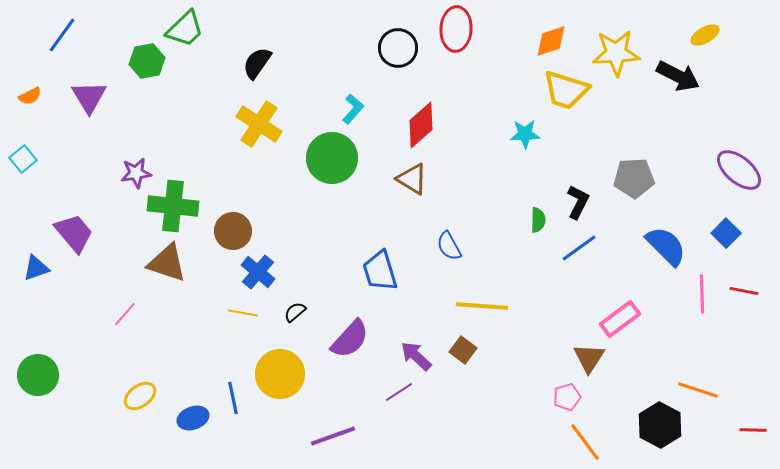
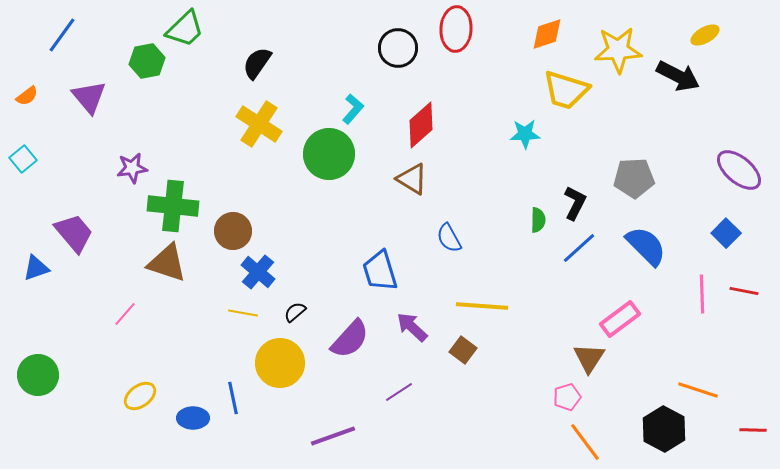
orange diamond at (551, 41): moved 4 px left, 7 px up
yellow star at (616, 53): moved 2 px right, 3 px up
orange semicircle at (30, 96): moved 3 px left; rotated 10 degrees counterclockwise
purple triangle at (89, 97): rotated 9 degrees counterclockwise
green circle at (332, 158): moved 3 px left, 4 px up
purple star at (136, 173): moved 4 px left, 5 px up
black L-shape at (578, 202): moved 3 px left, 1 px down
blue semicircle at (449, 246): moved 8 px up
blue semicircle at (666, 246): moved 20 px left
blue line at (579, 248): rotated 6 degrees counterclockwise
purple arrow at (416, 356): moved 4 px left, 29 px up
yellow circle at (280, 374): moved 11 px up
blue ellipse at (193, 418): rotated 20 degrees clockwise
black hexagon at (660, 425): moved 4 px right, 4 px down
